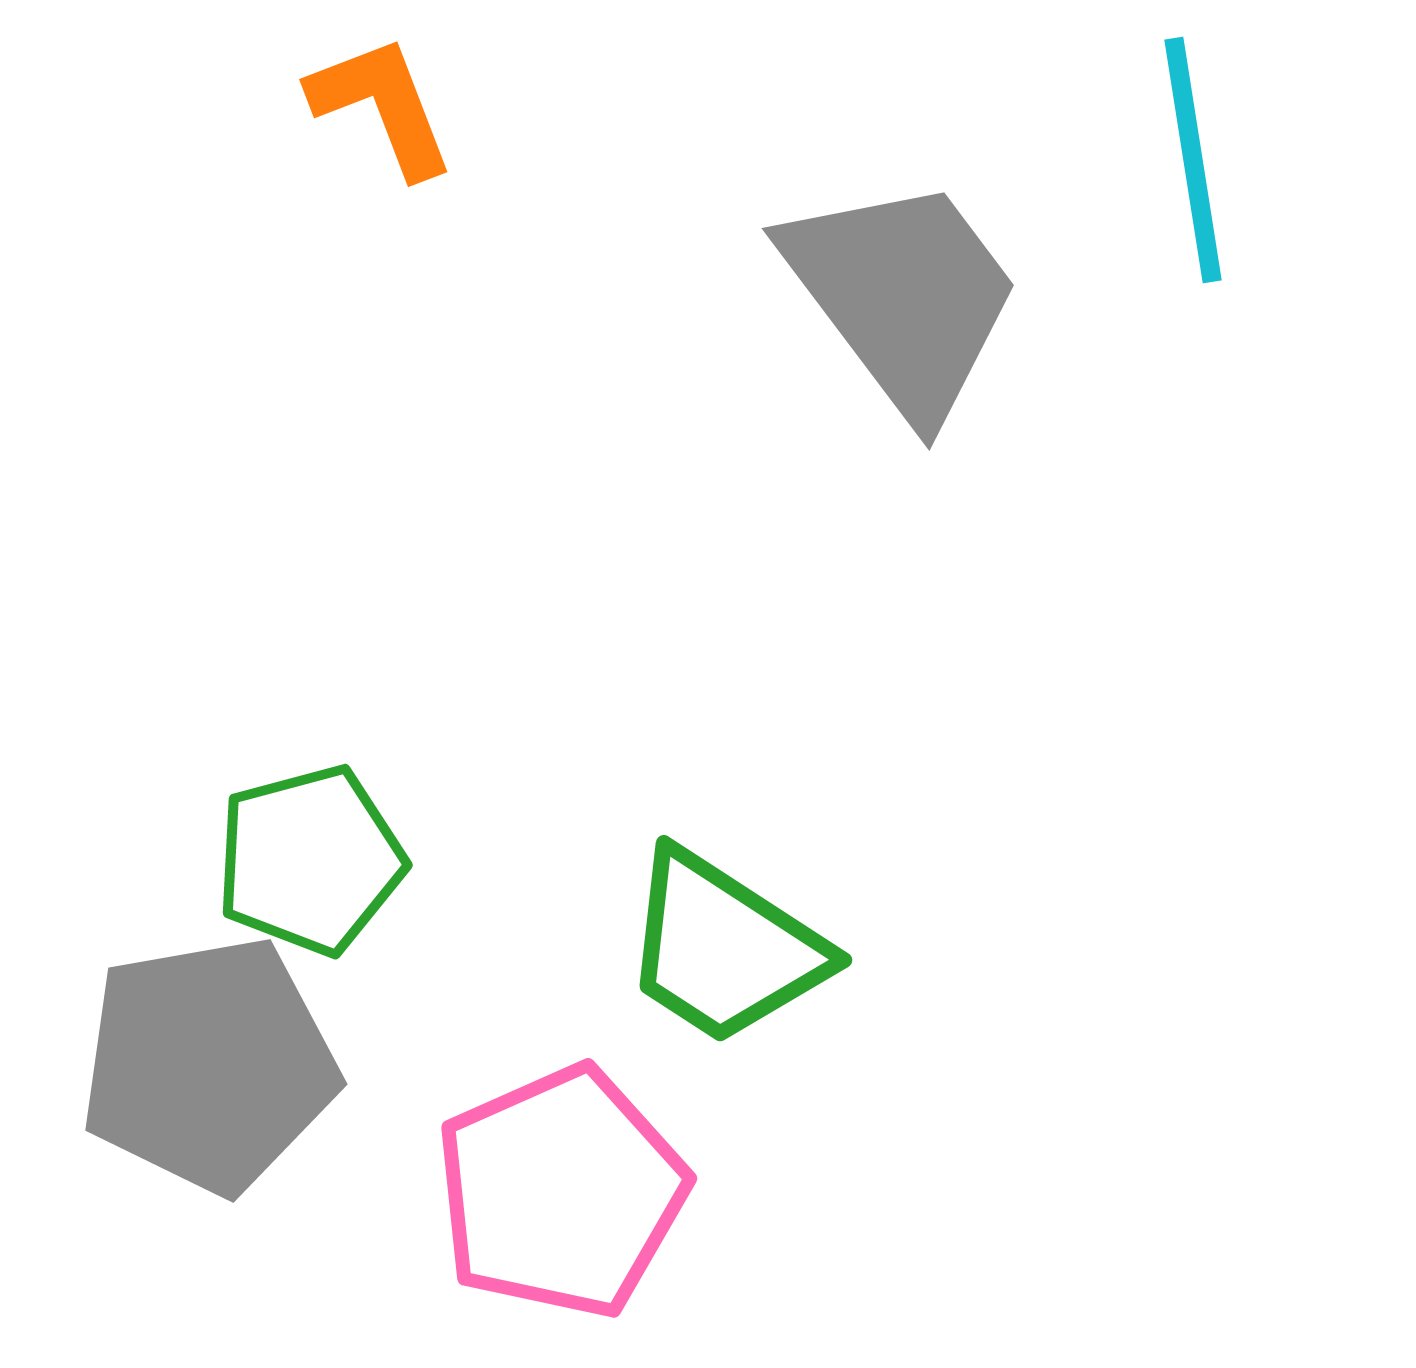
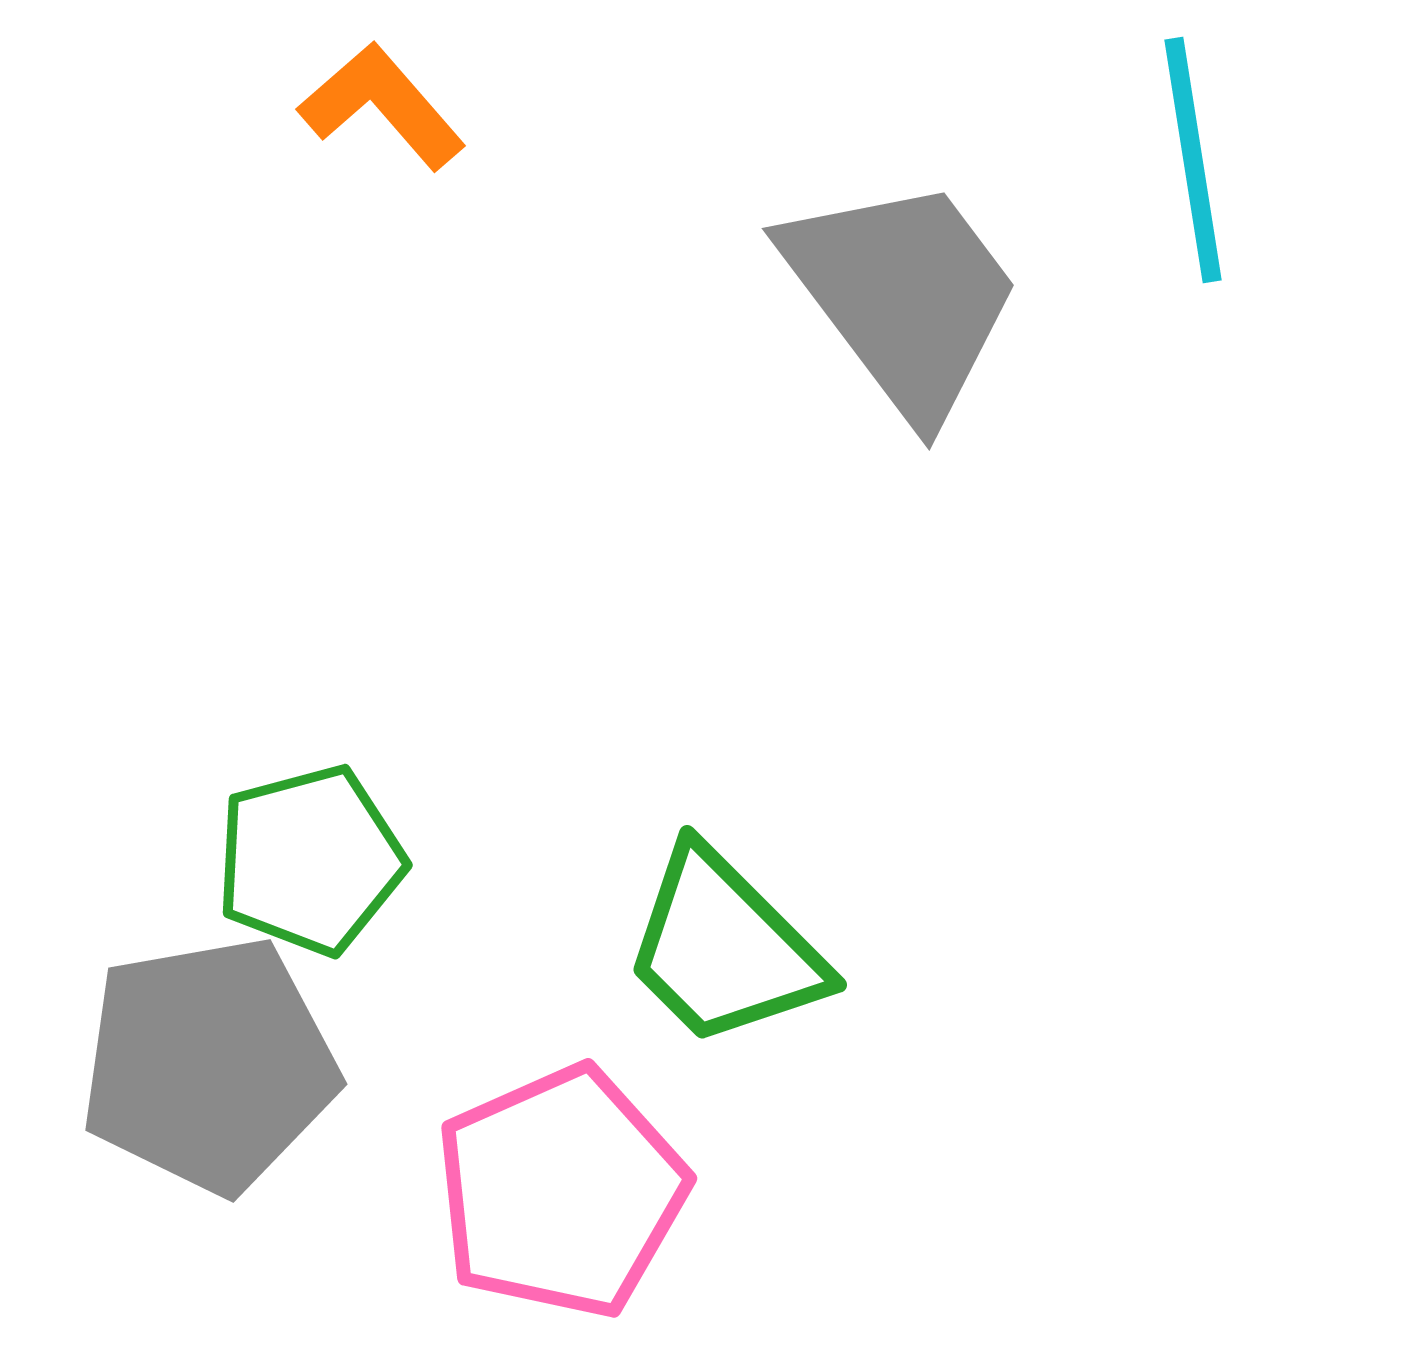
orange L-shape: rotated 20 degrees counterclockwise
green trapezoid: rotated 12 degrees clockwise
